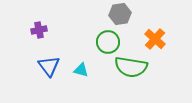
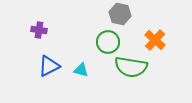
gray hexagon: rotated 20 degrees clockwise
purple cross: rotated 21 degrees clockwise
orange cross: moved 1 px down
blue triangle: rotated 40 degrees clockwise
